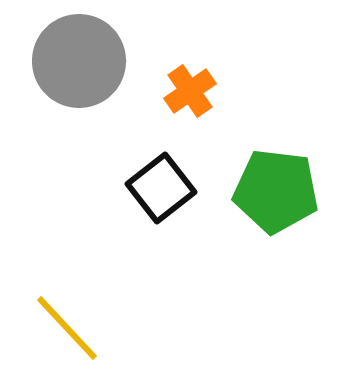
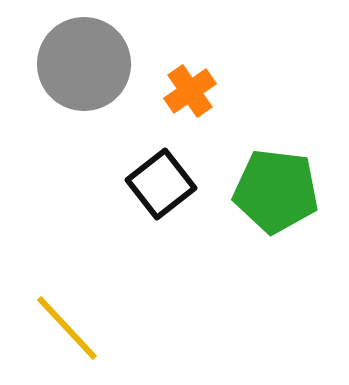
gray circle: moved 5 px right, 3 px down
black square: moved 4 px up
